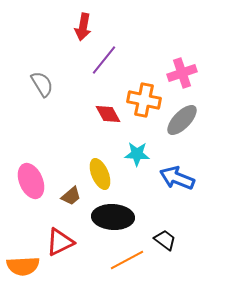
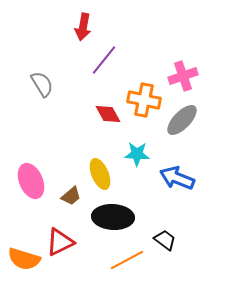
pink cross: moved 1 px right, 3 px down
orange semicircle: moved 1 px right, 7 px up; rotated 20 degrees clockwise
